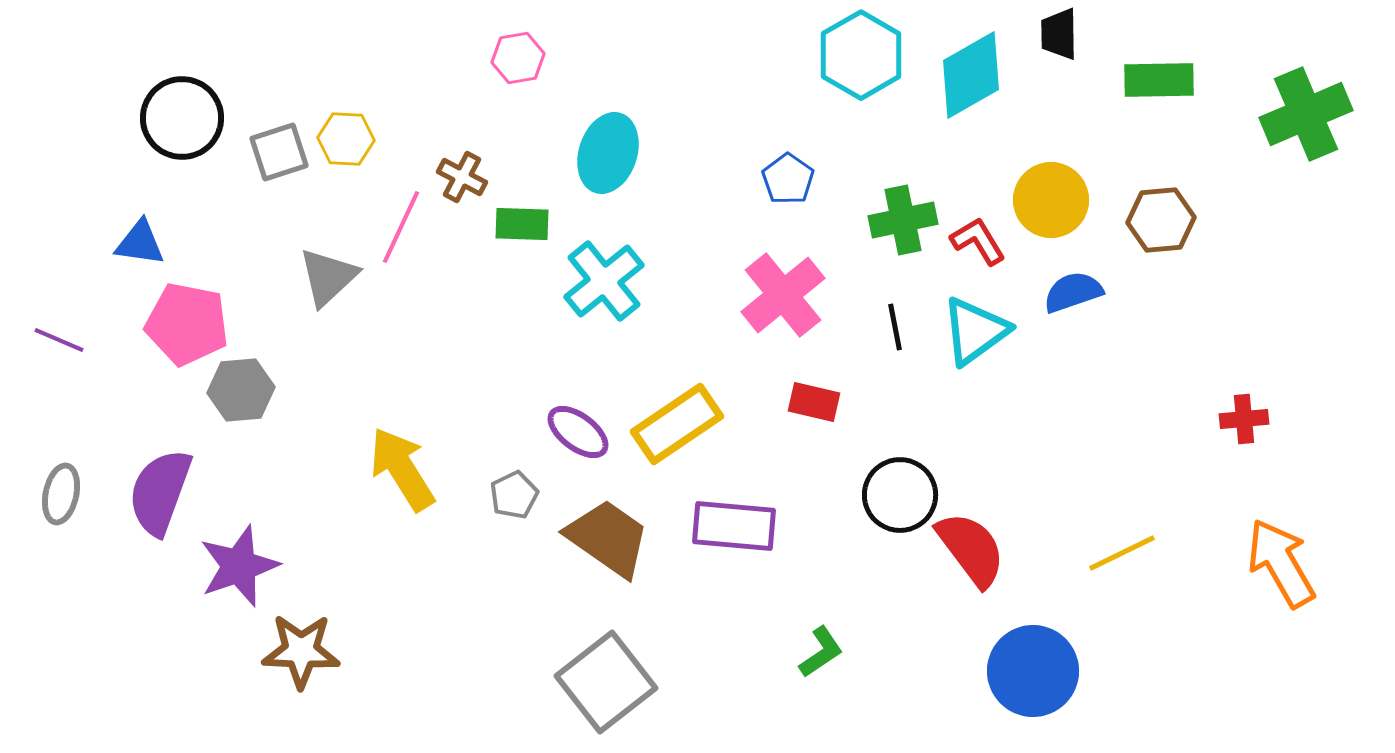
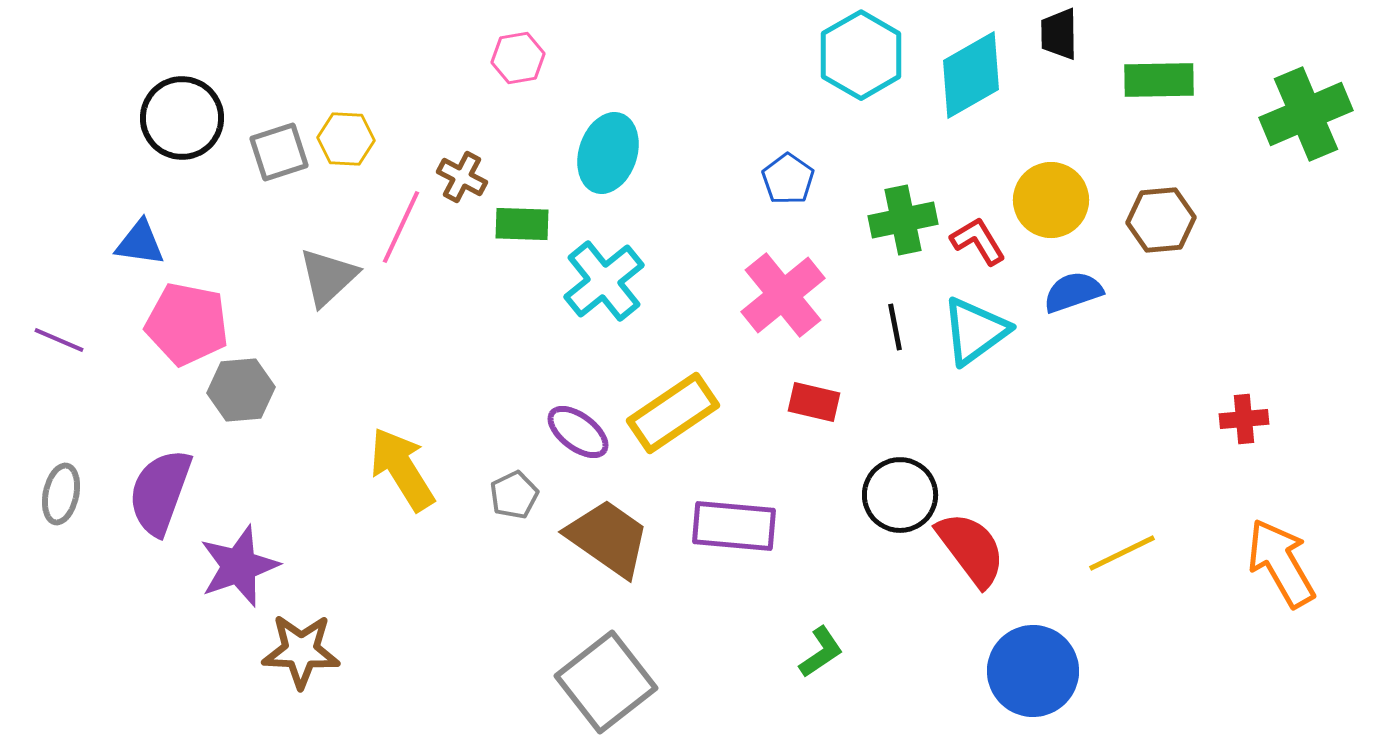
yellow rectangle at (677, 424): moved 4 px left, 11 px up
